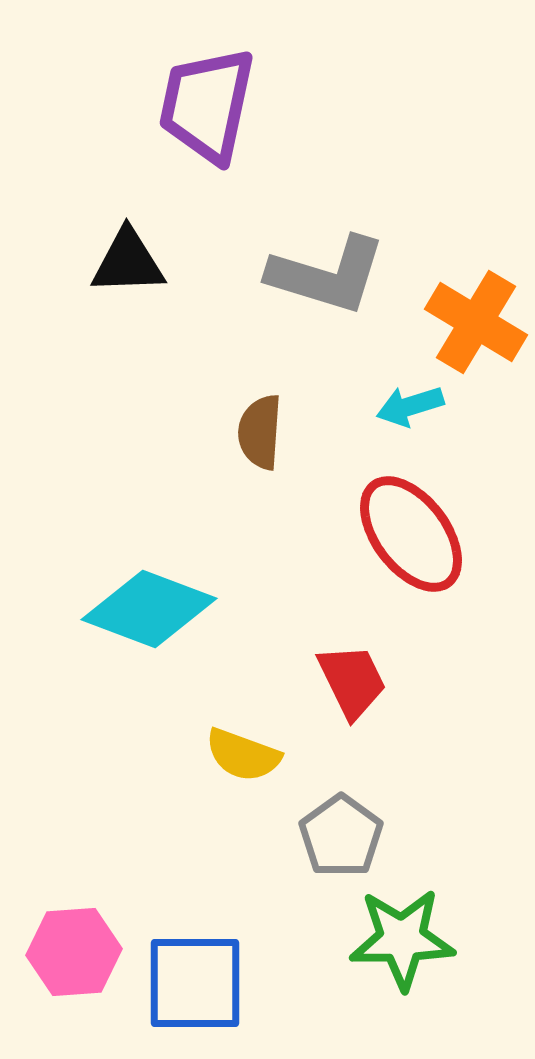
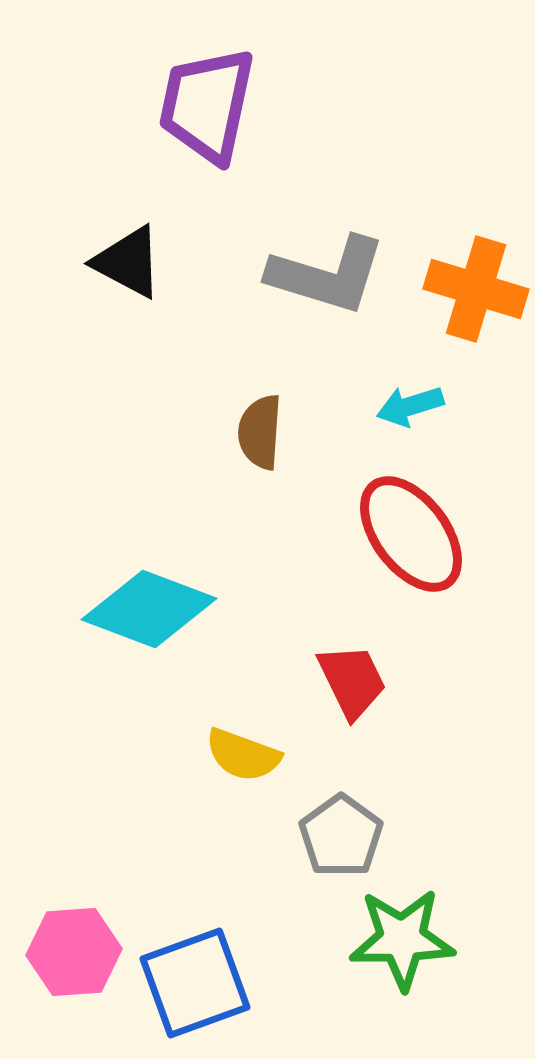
black triangle: rotated 30 degrees clockwise
orange cross: moved 33 px up; rotated 14 degrees counterclockwise
blue square: rotated 20 degrees counterclockwise
